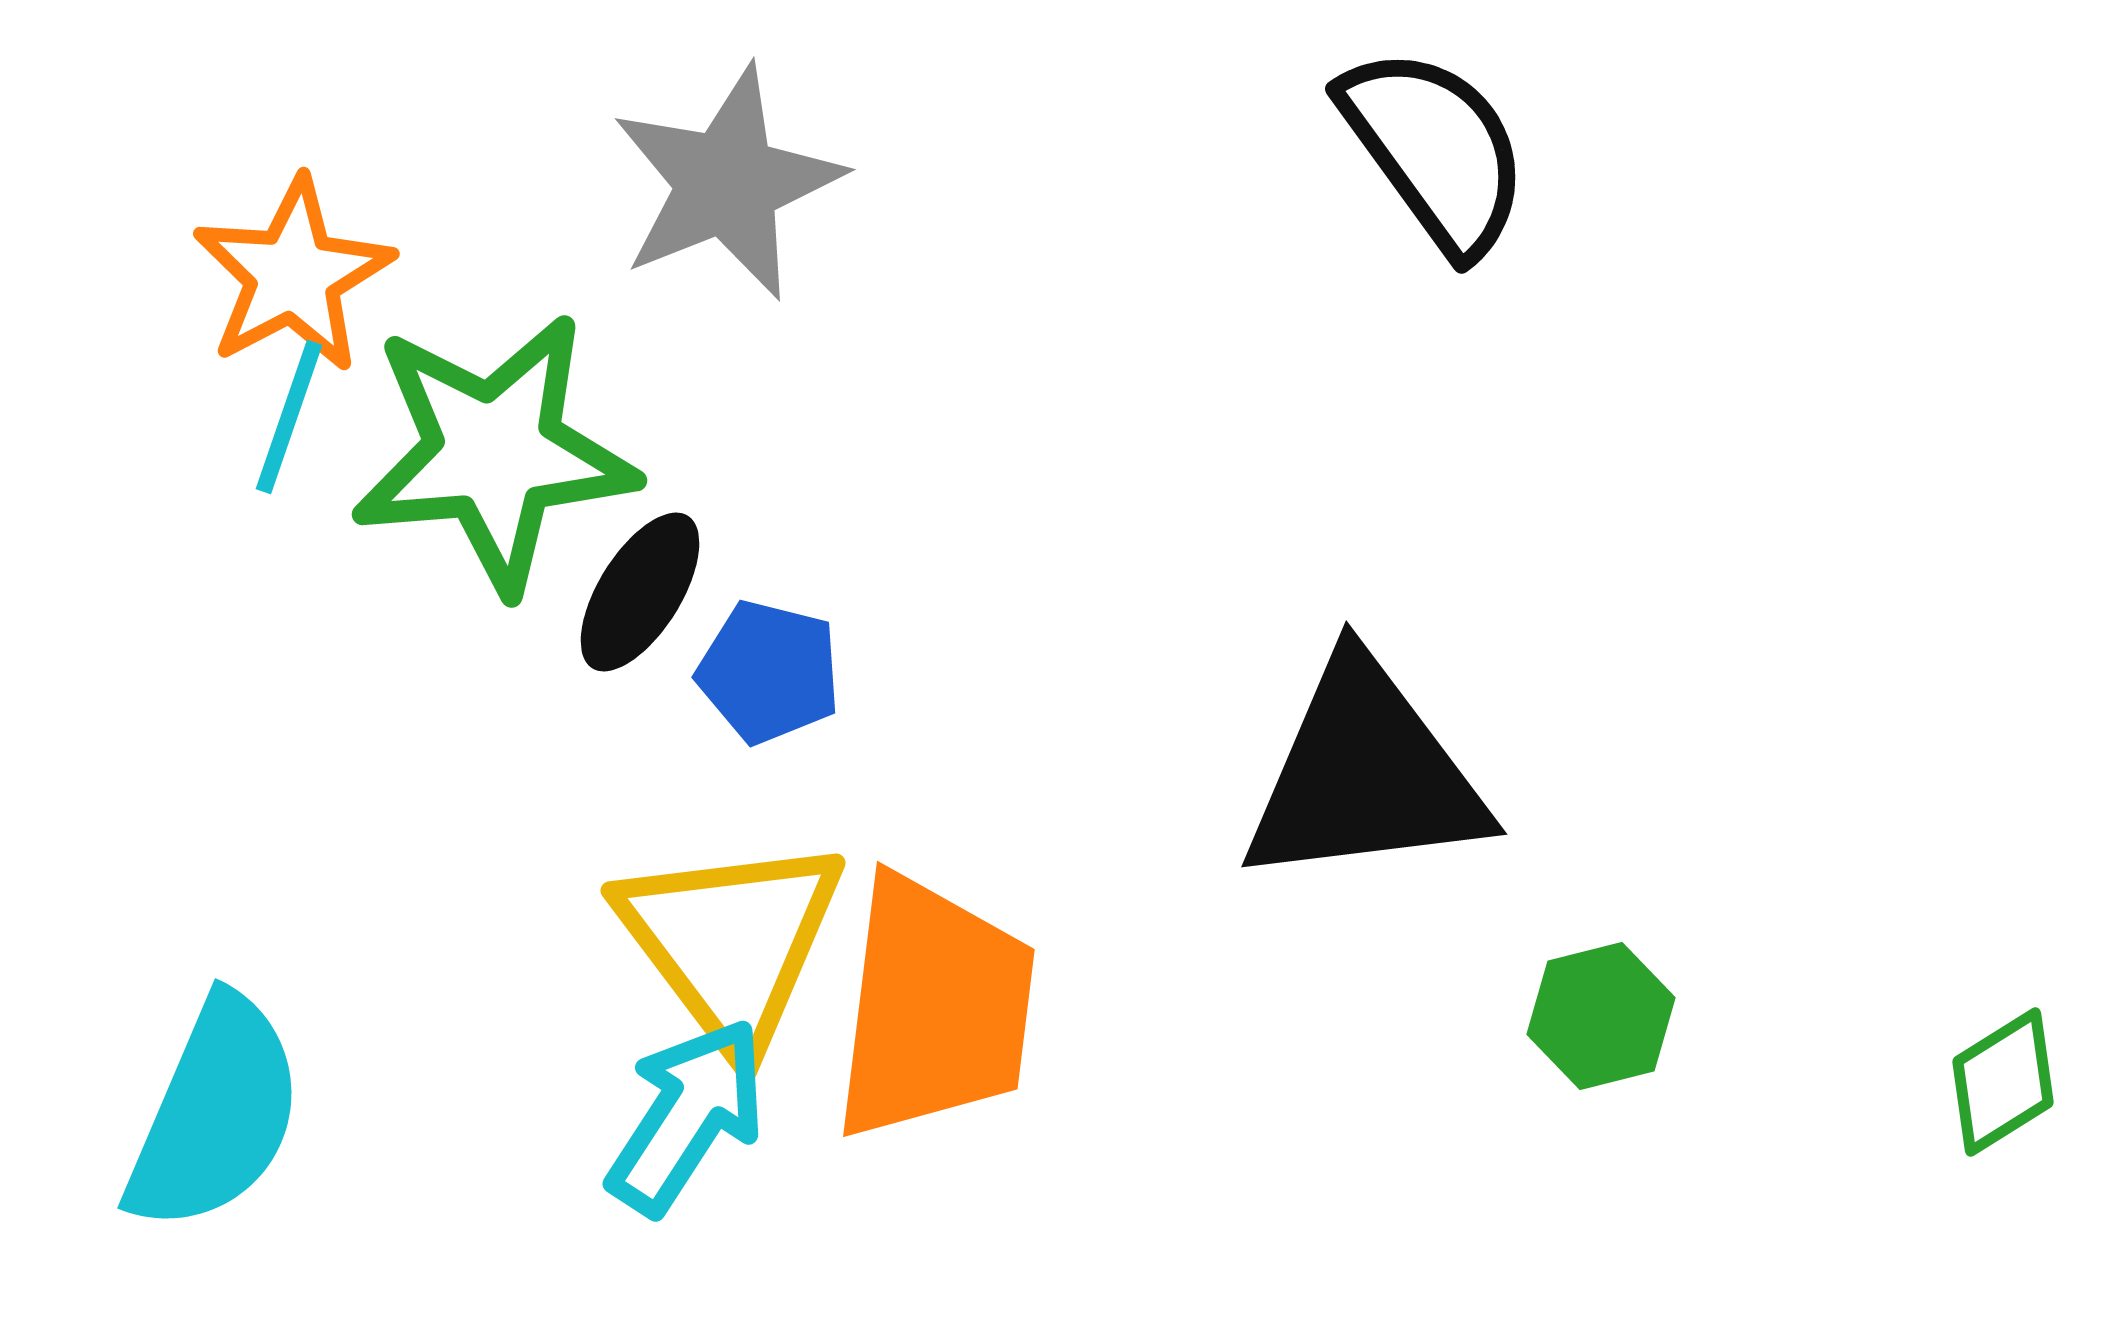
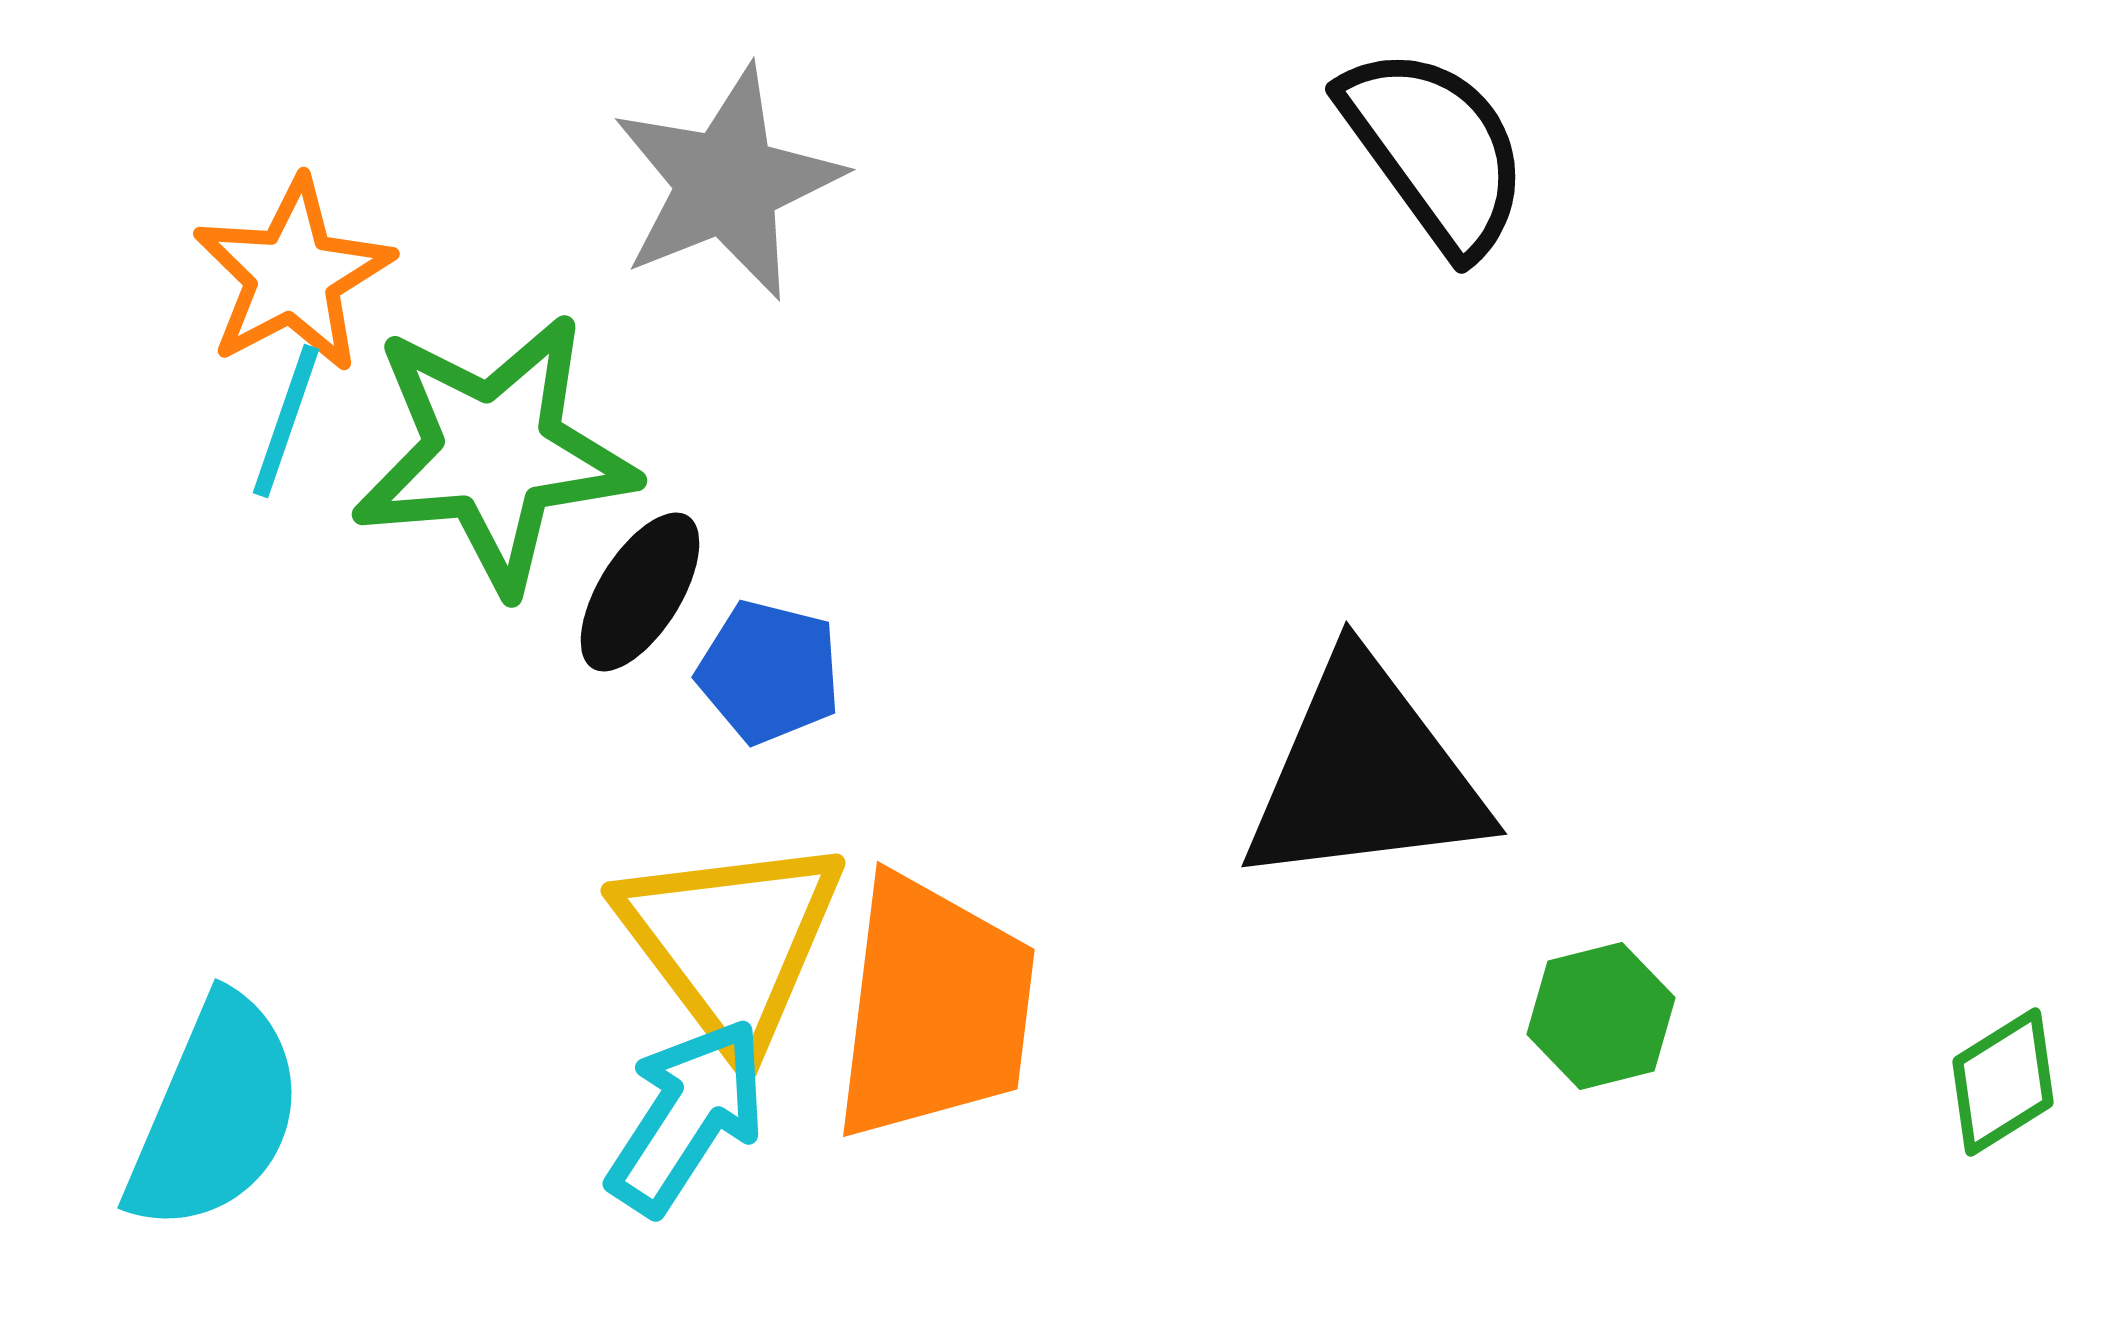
cyan line: moved 3 px left, 4 px down
